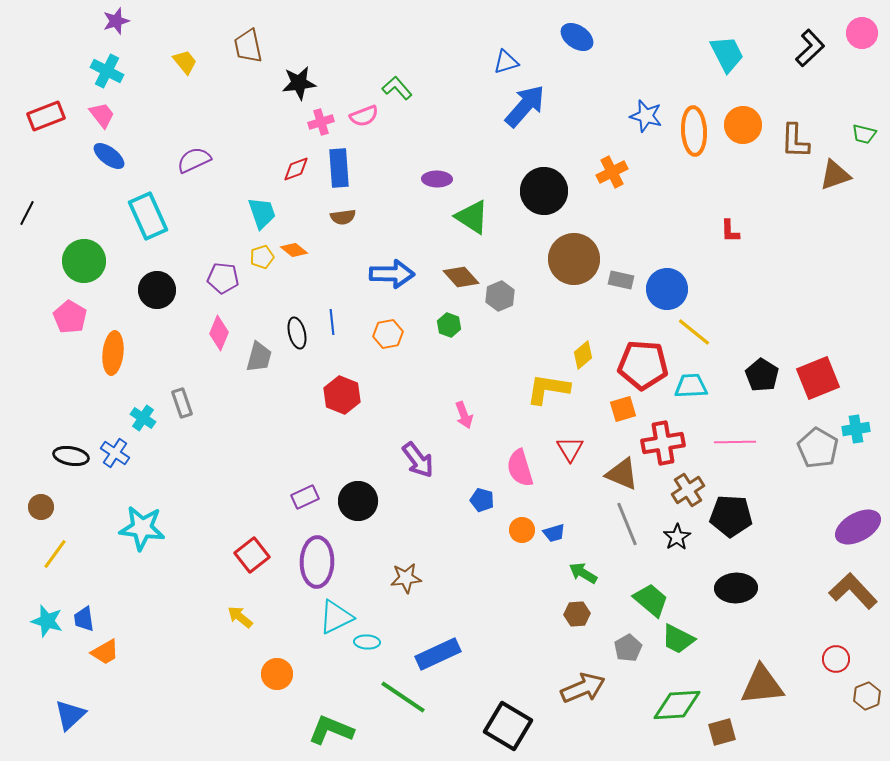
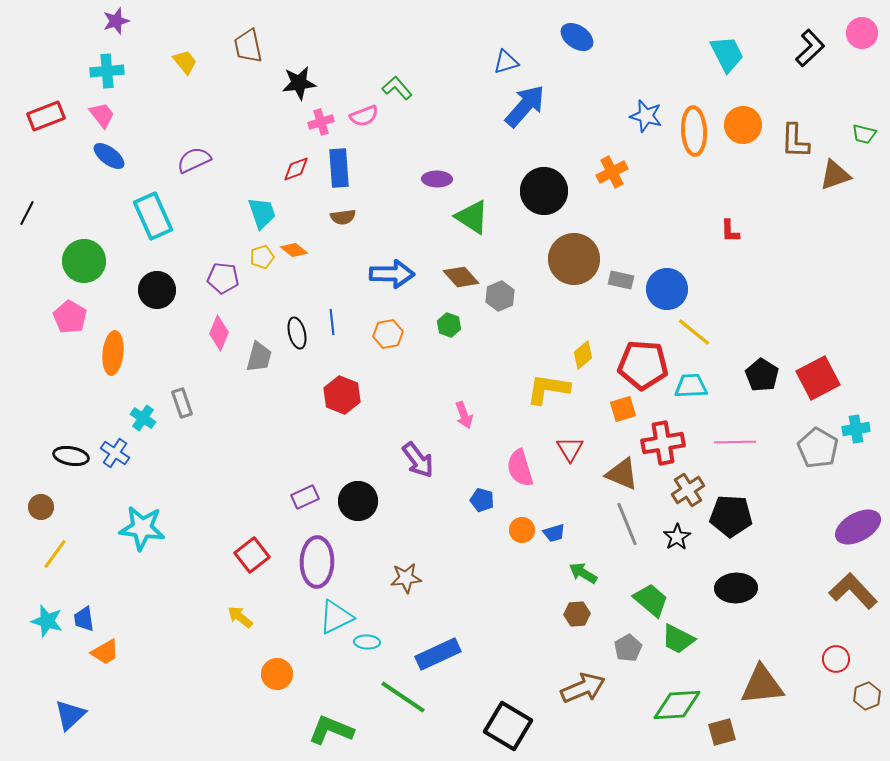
cyan cross at (107, 71): rotated 32 degrees counterclockwise
cyan rectangle at (148, 216): moved 5 px right
red square at (818, 378): rotated 6 degrees counterclockwise
